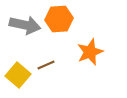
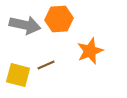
orange star: moved 1 px up
yellow square: rotated 25 degrees counterclockwise
